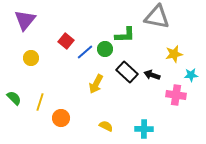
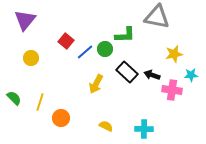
pink cross: moved 4 px left, 5 px up
